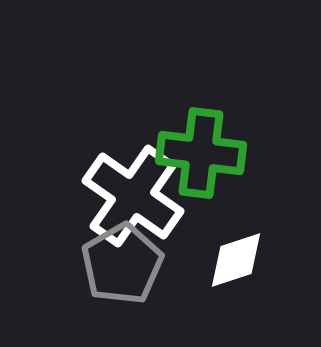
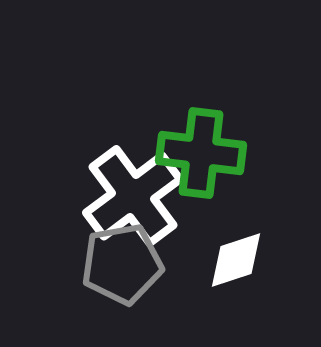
white cross: rotated 18 degrees clockwise
gray pentagon: rotated 20 degrees clockwise
